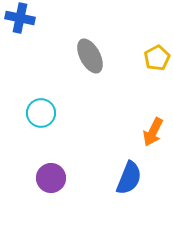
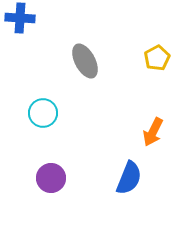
blue cross: rotated 8 degrees counterclockwise
gray ellipse: moved 5 px left, 5 px down
cyan circle: moved 2 px right
